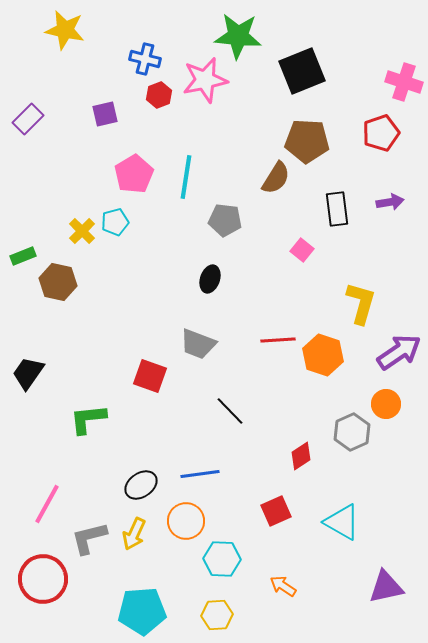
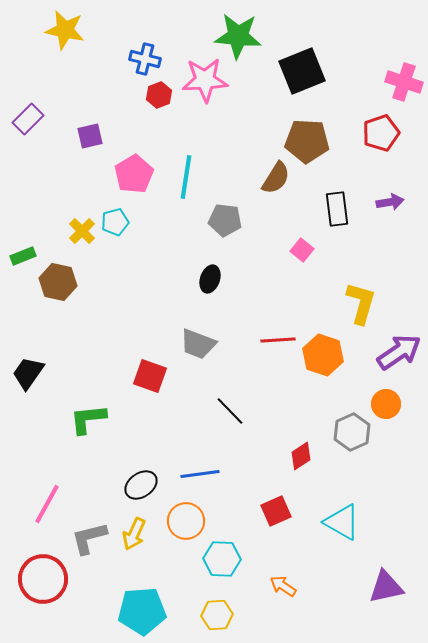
pink star at (205, 80): rotated 9 degrees clockwise
purple square at (105, 114): moved 15 px left, 22 px down
